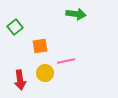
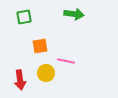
green arrow: moved 2 px left
green square: moved 9 px right, 10 px up; rotated 28 degrees clockwise
pink line: rotated 24 degrees clockwise
yellow circle: moved 1 px right
